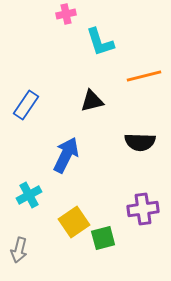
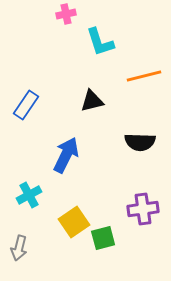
gray arrow: moved 2 px up
